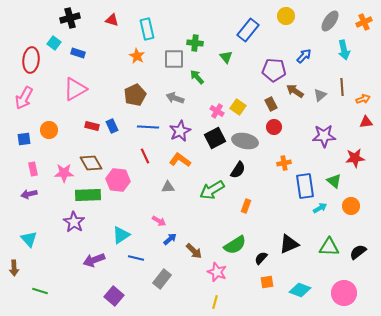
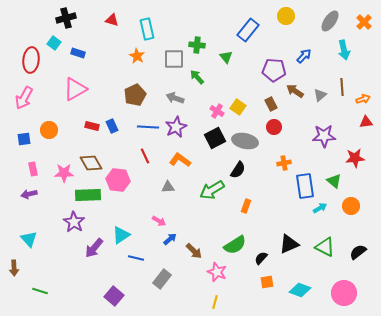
black cross at (70, 18): moved 4 px left
orange cross at (364, 22): rotated 21 degrees counterclockwise
green cross at (195, 43): moved 2 px right, 2 px down
purple star at (180, 131): moved 4 px left, 4 px up
green triangle at (329, 247): moved 4 px left; rotated 25 degrees clockwise
purple arrow at (94, 260): moved 12 px up; rotated 30 degrees counterclockwise
